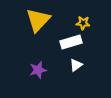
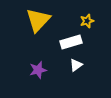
yellow star: moved 4 px right, 2 px up; rotated 24 degrees counterclockwise
